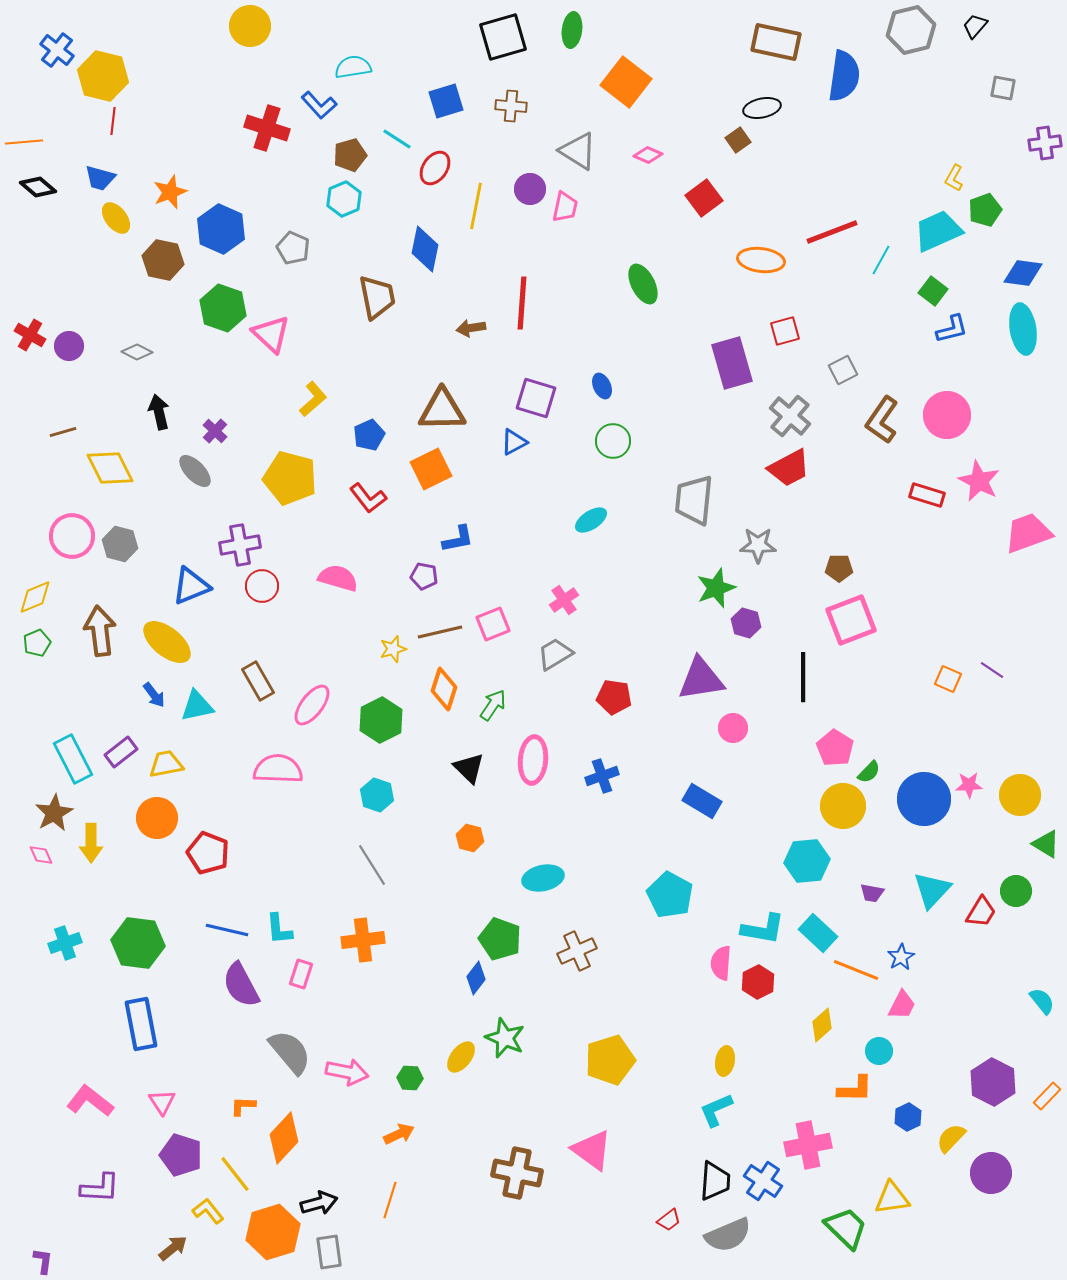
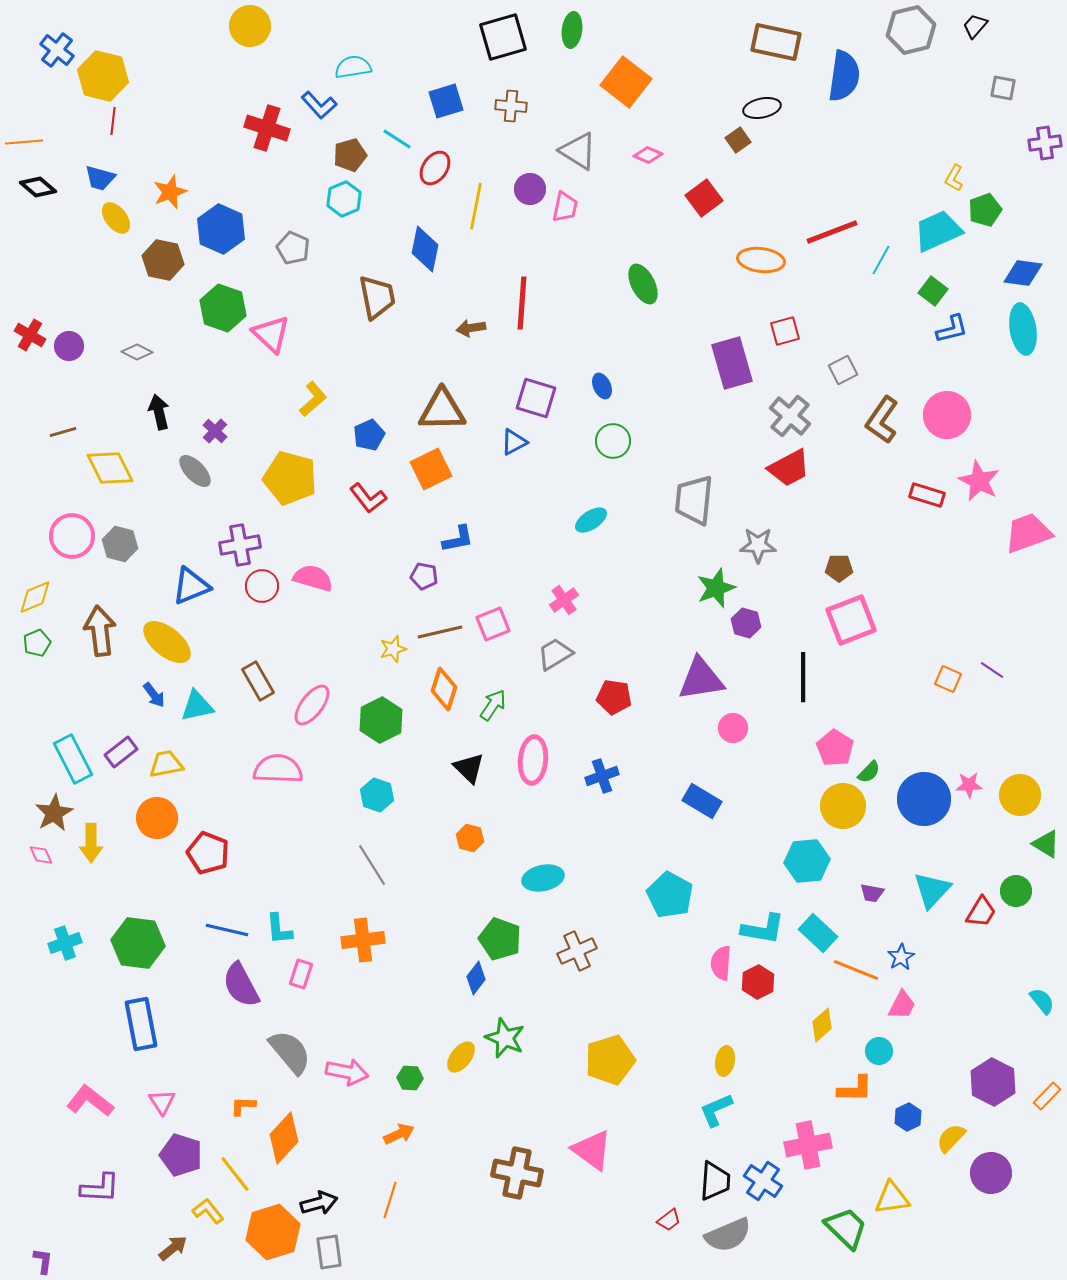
pink semicircle at (338, 578): moved 25 px left
